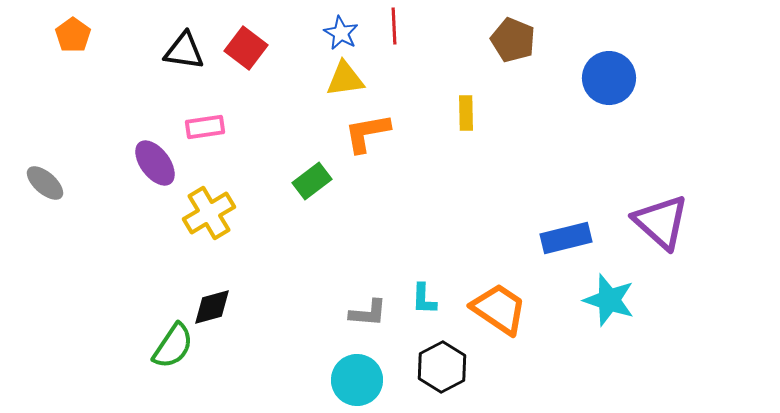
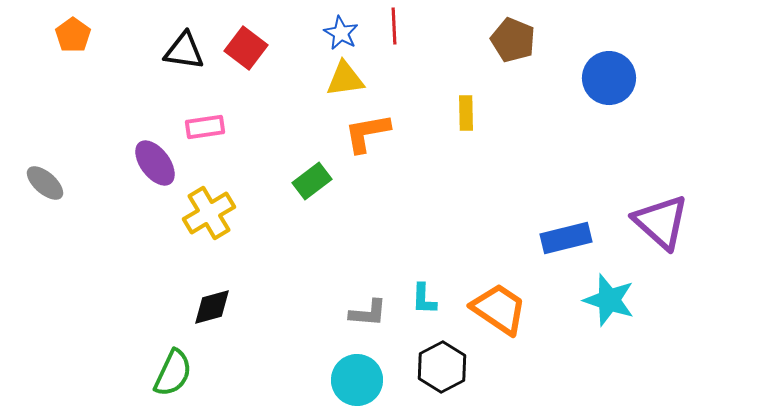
green semicircle: moved 27 px down; rotated 9 degrees counterclockwise
